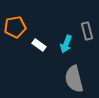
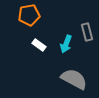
orange pentagon: moved 14 px right, 12 px up
gray rectangle: moved 1 px down
gray semicircle: rotated 132 degrees clockwise
